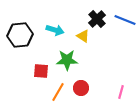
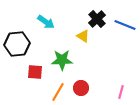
blue line: moved 5 px down
cyan arrow: moved 9 px left, 8 px up; rotated 18 degrees clockwise
black hexagon: moved 3 px left, 9 px down
green star: moved 5 px left
red square: moved 6 px left, 1 px down
